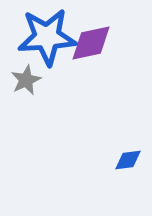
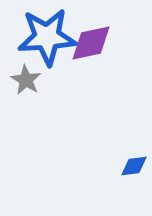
gray star: rotated 16 degrees counterclockwise
blue diamond: moved 6 px right, 6 px down
